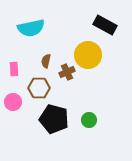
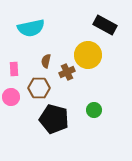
pink circle: moved 2 px left, 5 px up
green circle: moved 5 px right, 10 px up
